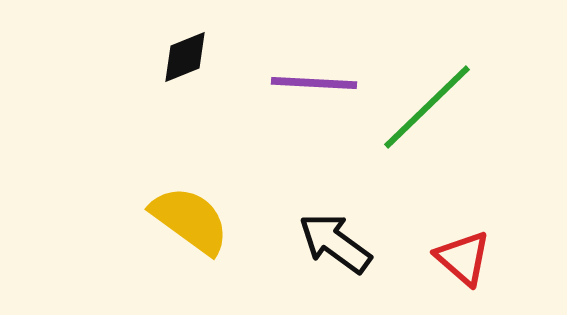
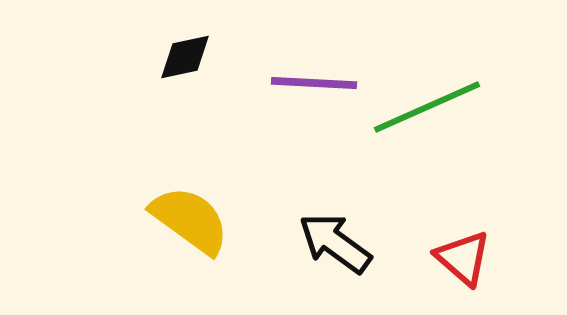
black diamond: rotated 10 degrees clockwise
green line: rotated 20 degrees clockwise
